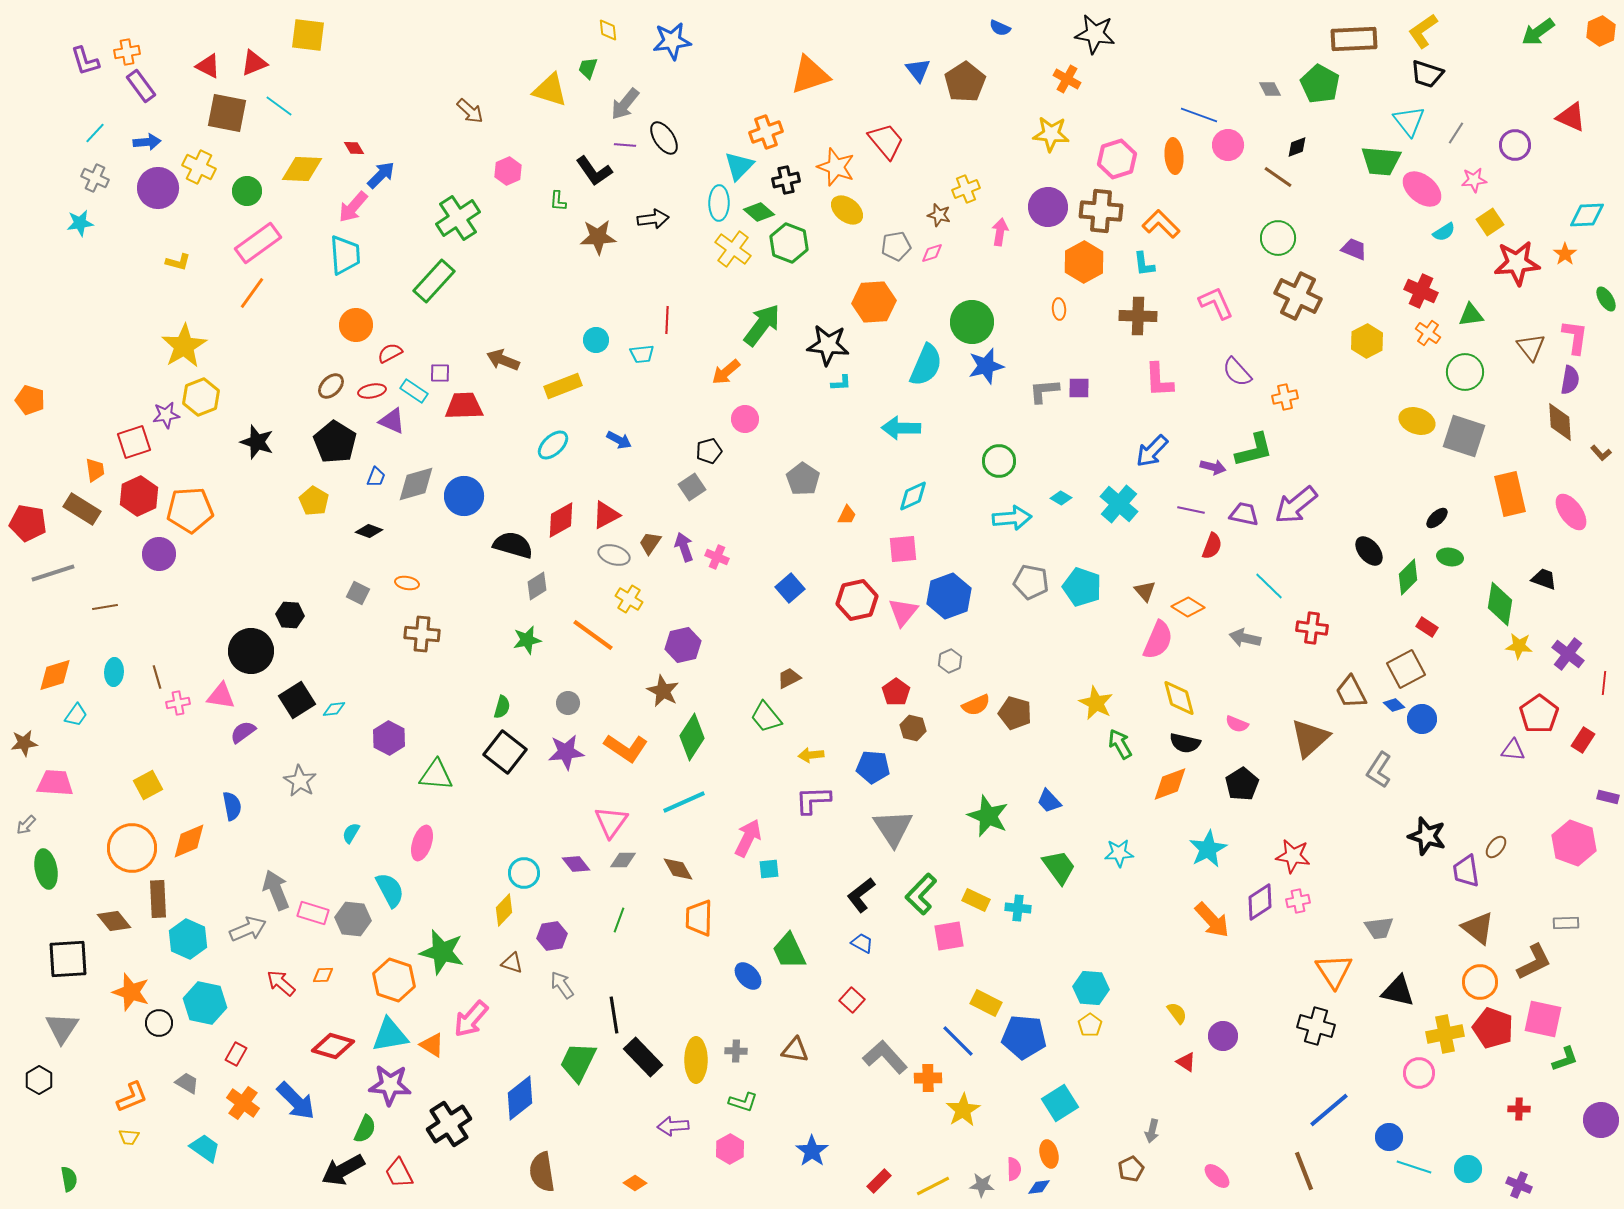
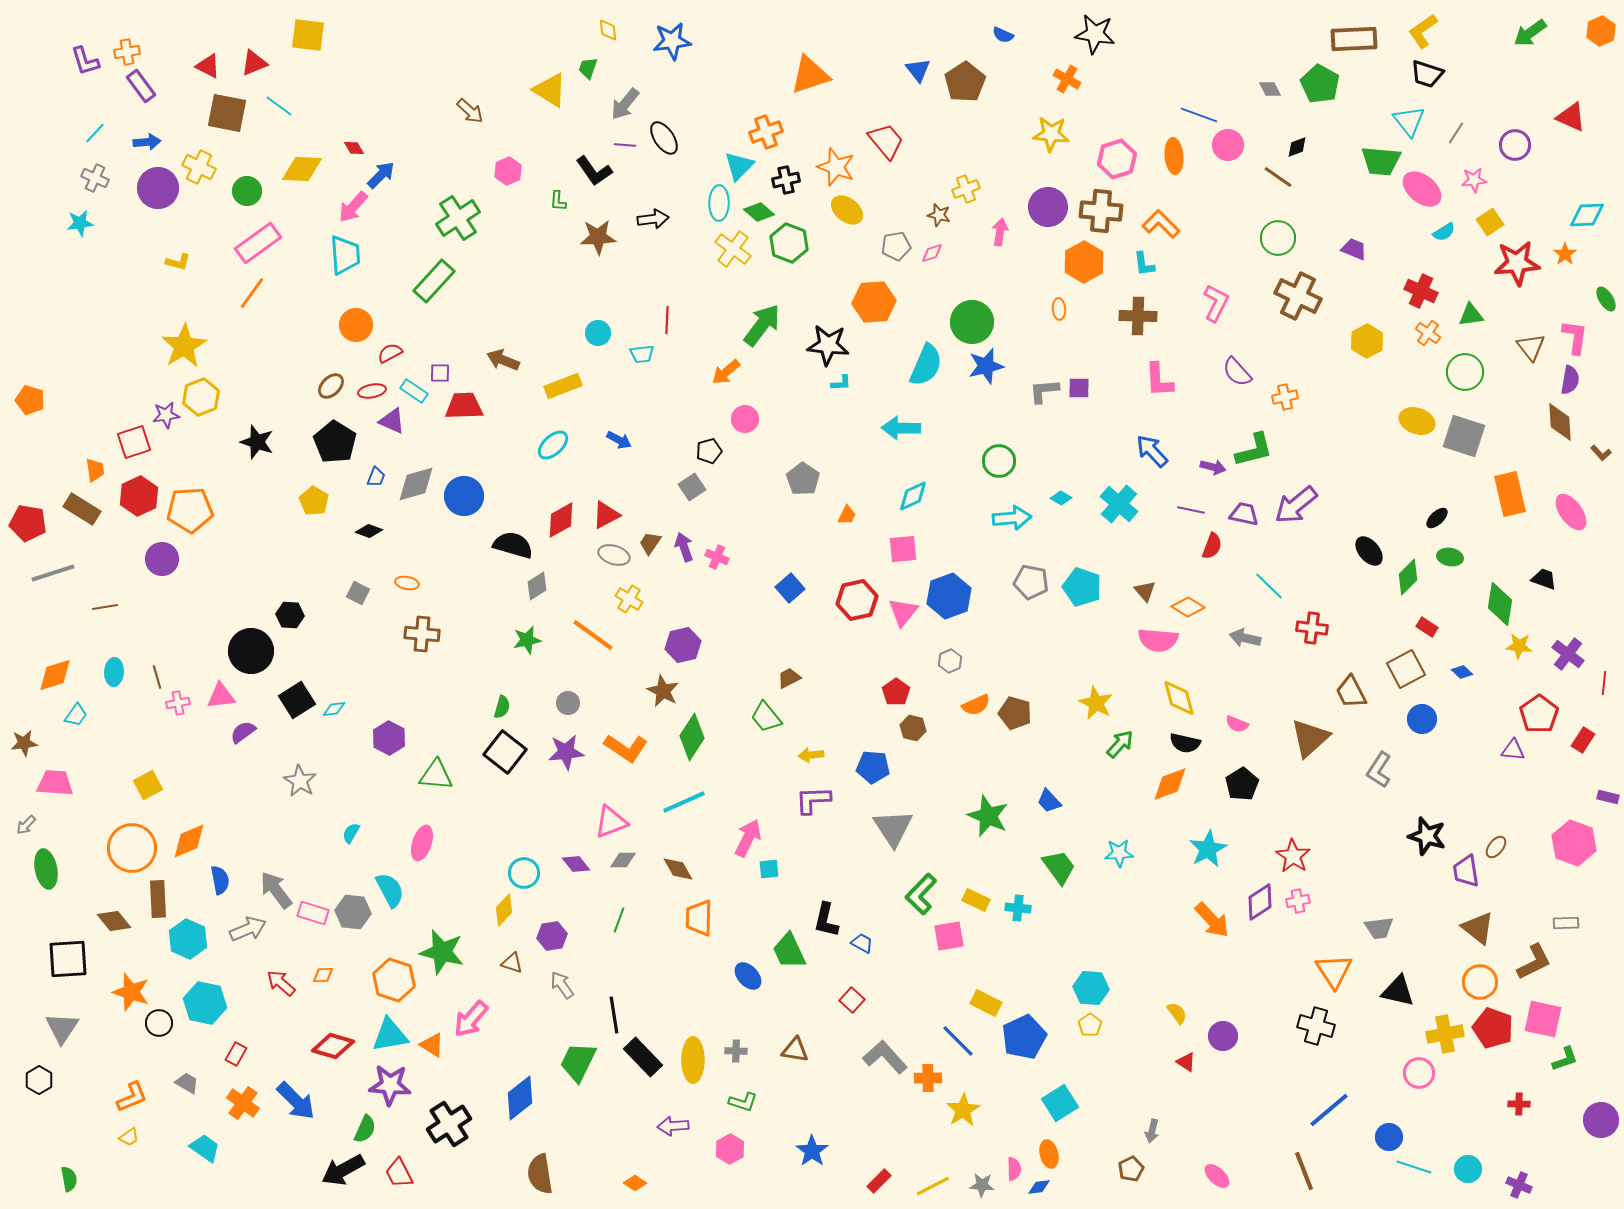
blue semicircle at (1000, 28): moved 3 px right, 7 px down
green arrow at (1538, 32): moved 8 px left, 1 px down
yellow triangle at (550, 90): rotated 15 degrees clockwise
pink L-shape at (1216, 303): rotated 51 degrees clockwise
cyan circle at (596, 340): moved 2 px right, 7 px up
blue arrow at (1152, 451): rotated 93 degrees clockwise
purple circle at (159, 554): moved 3 px right, 5 px down
pink semicircle at (1158, 640): rotated 72 degrees clockwise
pink triangle at (221, 696): rotated 16 degrees counterclockwise
blue diamond at (1394, 705): moved 68 px right, 33 px up
green arrow at (1120, 744): rotated 72 degrees clockwise
blue semicircle at (232, 806): moved 12 px left, 74 px down
pink triangle at (611, 822): rotated 33 degrees clockwise
red star at (1293, 856): rotated 24 degrees clockwise
gray arrow at (276, 890): rotated 15 degrees counterclockwise
black L-shape at (861, 895): moved 35 px left, 25 px down; rotated 39 degrees counterclockwise
gray hexagon at (353, 919): moved 7 px up
blue pentagon at (1024, 1037): rotated 30 degrees counterclockwise
yellow ellipse at (696, 1060): moved 3 px left
red cross at (1519, 1109): moved 5 px up
yellow trapezoid at (129, 1137): rotated 40 degrees counterclockwise
brown semicircle at (542, 1172): moved 2 px left, 2 px down
